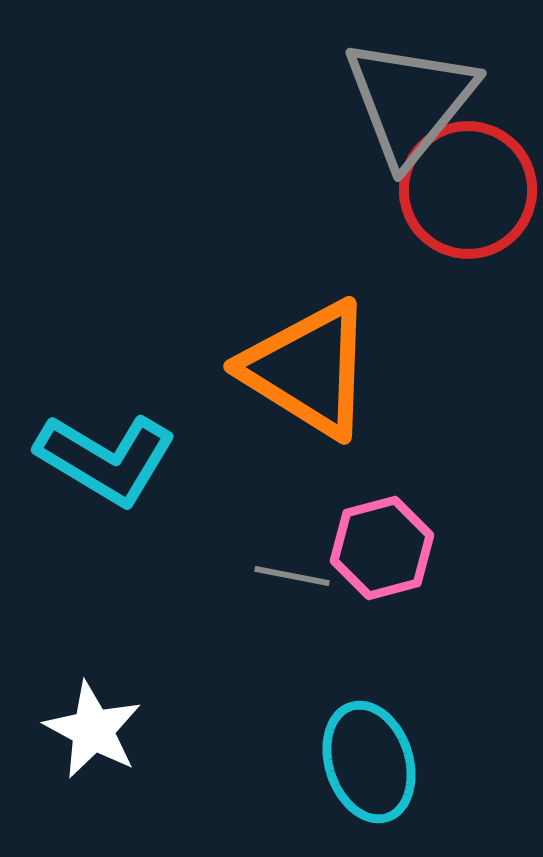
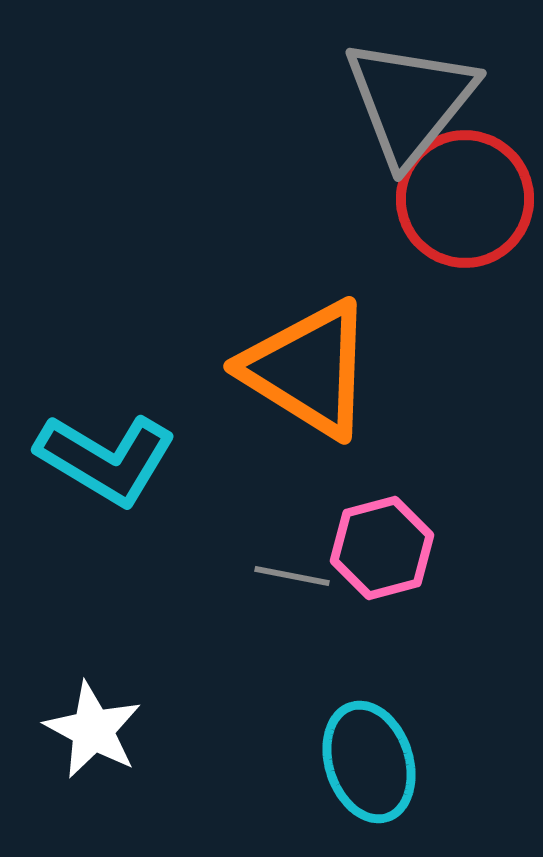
red circle: moved 3 px left, 9 px down
